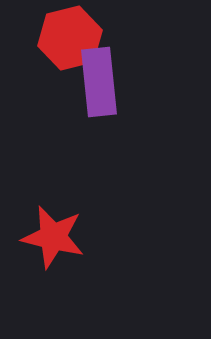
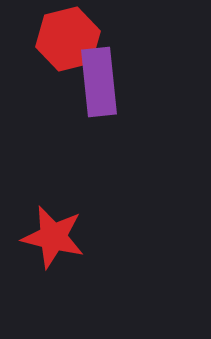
red hexagon: moved 2 px left, 1 px down
